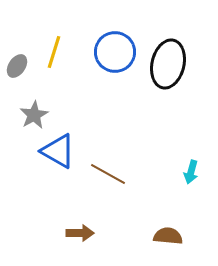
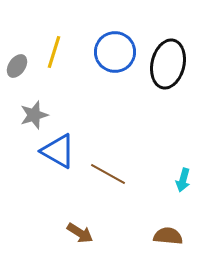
gray star: rotated 12 degrees clockwise
cyan arrow: moved 8 px left, 8 px down
brown arrow: rotated 32 degrees clockwise
